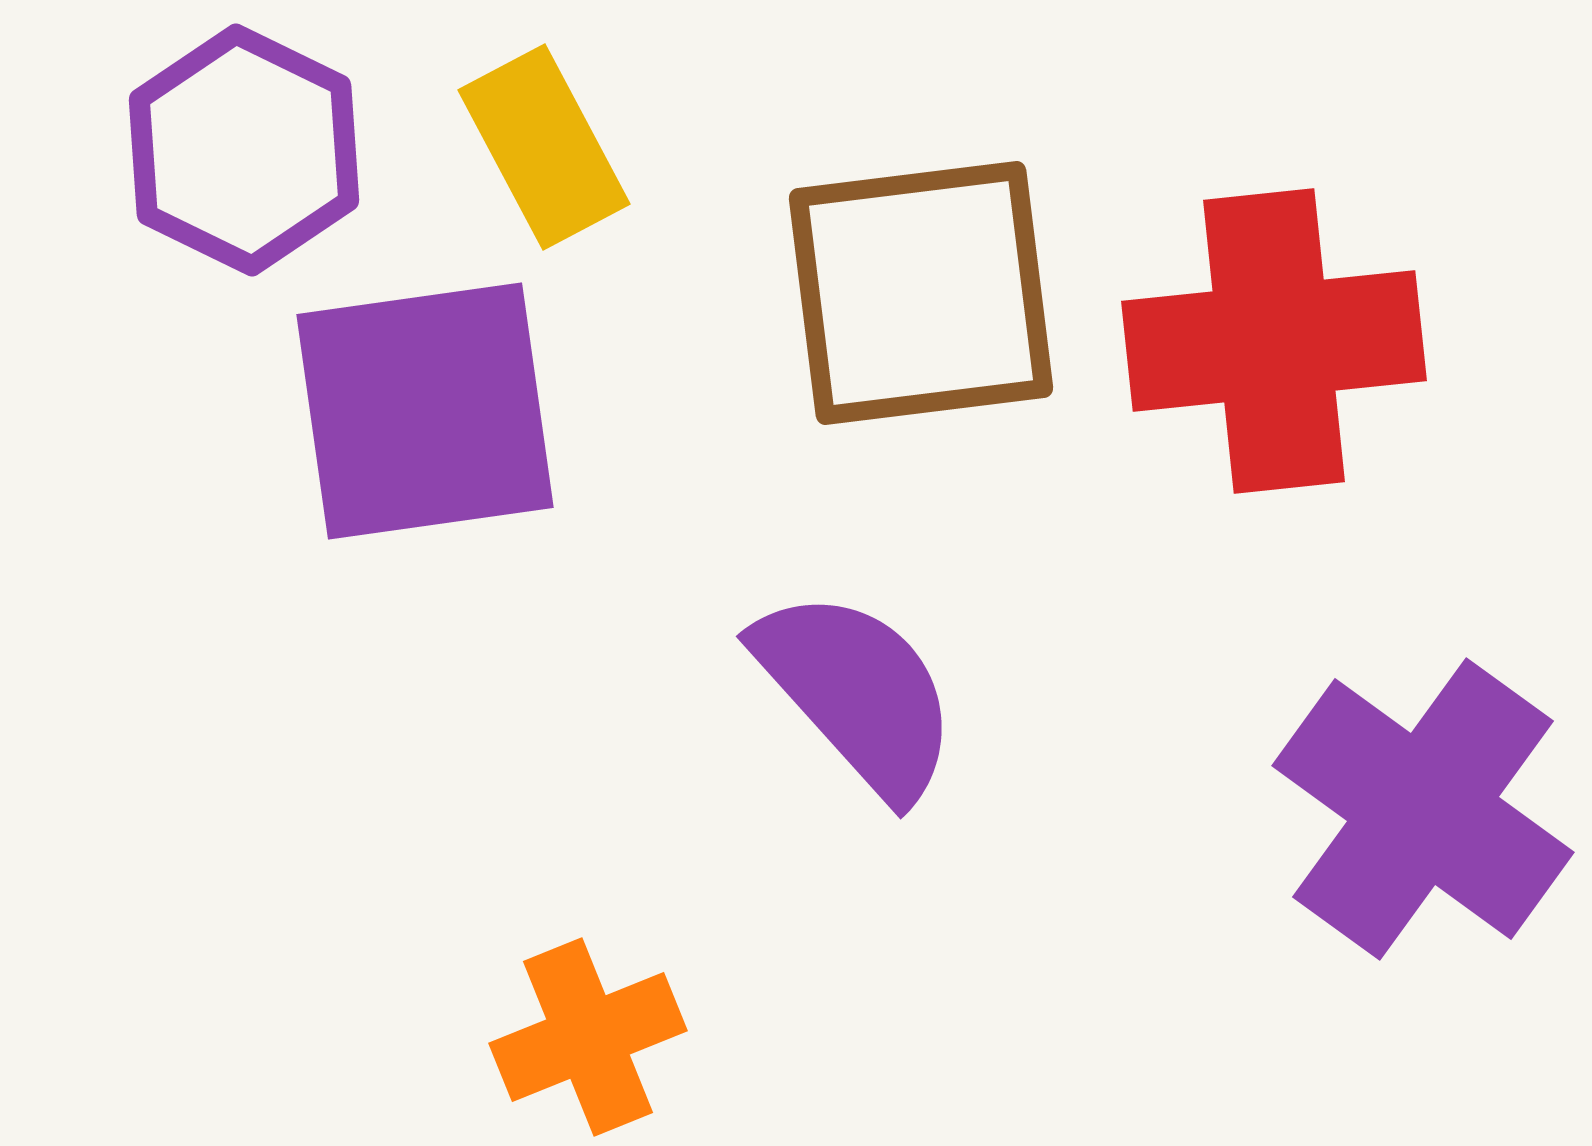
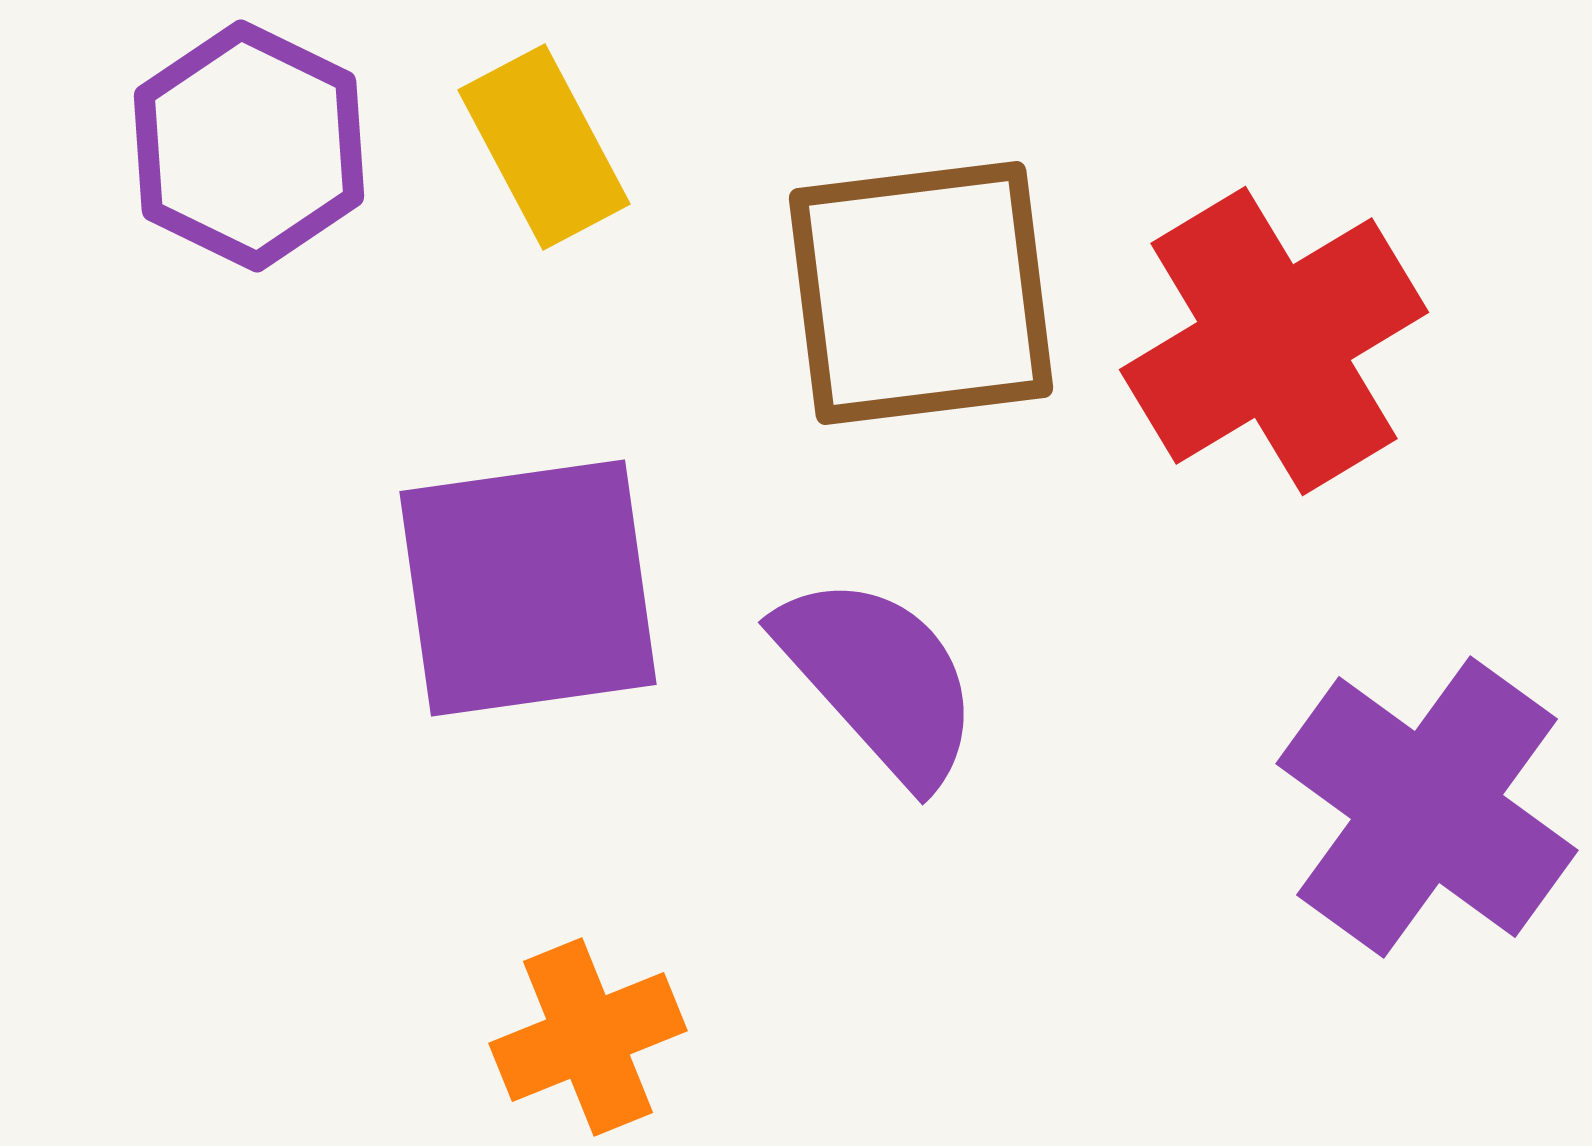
purple hexagon: moved 5 px right, 4 px up
red cross: rotated 25 degrees counterclockwise
purple square: moved 103 px right, 177 px down
purple semicircle: moved 22 px right, 14 px up
purple cross: moved 4 px right, 2 px up
